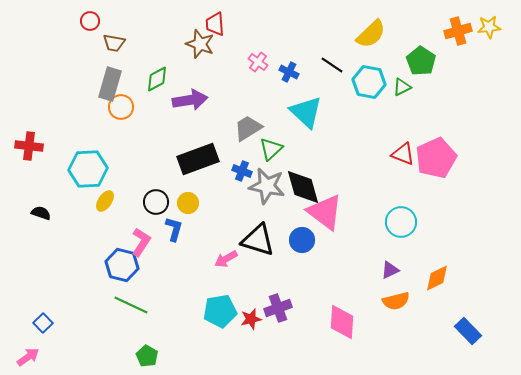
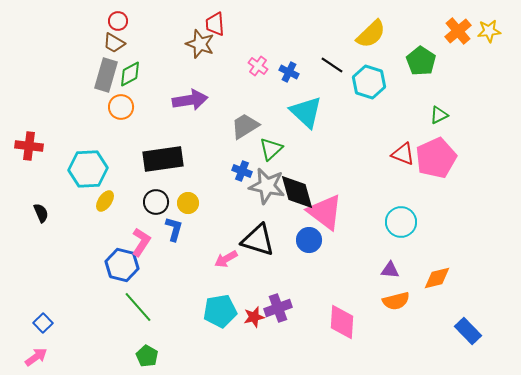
red circle at (90, 21): moved 28 px right
yellow star at (489, 27): moved 4 px down
orange cross at (458, 31): rotated 24 degrees counterclockwise
brown trapezoid at (114, 43): rotated 20 degrees clockwise
pink cross at (258, 62): moved 4 px down
green diamond at (157, 79): moved 27 px left, 5 px up
cyan hexagon at (369, 82): rotated 8 degrees clockwise
gray rectangle at (110, 84): moved 4 px left, 9 px up
green triangle at (402, 87): moved 37 px right, 28 px down
gray trapezoid at (248, 128): moved 3 px left, 2 px up
black rectangle at (198, 159): moved 35 px left; rotated 12 degrees clockwise
black diamond at (303, 187): moved 6 px left, 5 px down
black semicircle at (41, 213): rotated 48 degrees clockwise
blue circle at (302, 240): moved 7 px right
purple triangle at (390, 270): rotated 30 degrees clockwise
orange diamond at (437, 278): rotated 12 degrees clockwise
green line at (131, 305): moved 7 px right, 2 px down; rotated 24 degrees clockwise
red star at (251, 319): moved 3 px right, 2 px up
pink arrow at (28, 357): moved 8 px right
